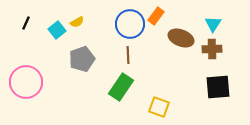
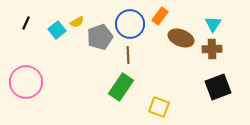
orange rectangle: moved 4 px right
gray pentagon: moved 18 px right, 22 px up
black square: rotated 16 degrees counterclockwise
